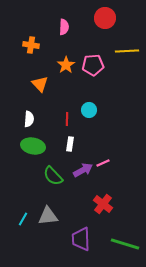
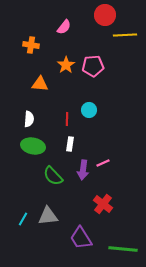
red circle: moved 3 px up
pink semicircle: rotated 35 degrees clockwise
yellow line: moved 2 px left, 16 px up
pink pentagon: moved 1 px down
orange triangle: rotated 42 degrees counterclockwise
purple arrow: rotated 126 degrees clockwise
purple trapezoid: moved 1 px up; rotated 30 degrees counterclockwise
green line: moved 2 px left, 5 px down; rotated 12 degrees counterclockwise
